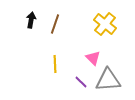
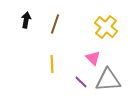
black arrow: moved 5 px left
yellow cross: moved 1 px right, 3 px down
yellow line: moved 3 px left
